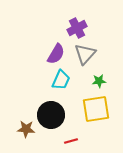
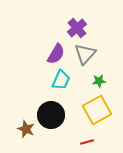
purple cross: rotated 12 degrees counterclockwise
yellow square: moved 1 px right, 1 px down; rotated 20 degrees counterclockwise
brown star: rotated 18 degrees clockwise
red line: moved 16 px right, 1 px down
